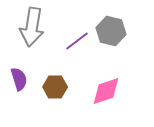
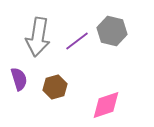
gray arrow: moved 6 px right, 10 px down
gray hexagon: moved 1 px right
brown hexagon: rotated 15 degrees counterclockwise
pink diamond: moved 14 px down
